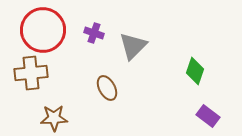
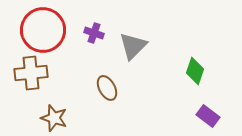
brown star: rotated 20 degrees clockwise
